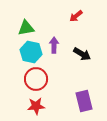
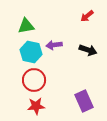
red arrow: moved 11 px right
green triangle: moved 2 px up
purple arrow: rotated 98 degrees counterclockwise
black arrow: moved 6 px right, 4 px up; rotated 12 degrees counterclockwise
red circle: moved 2 px left, 1 px down
purple rectangle: rotated 10 degrees counterclockwise
